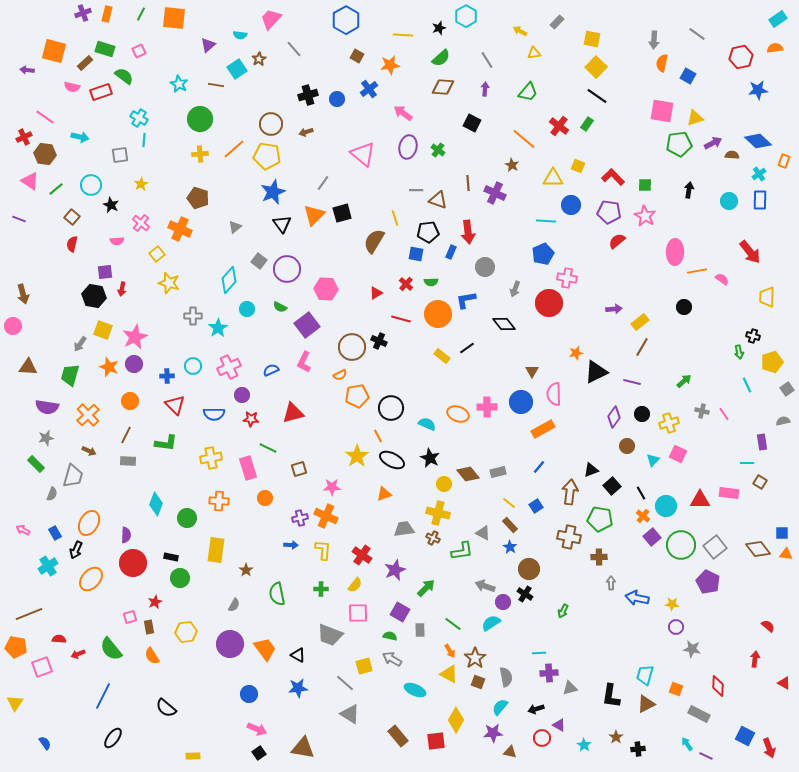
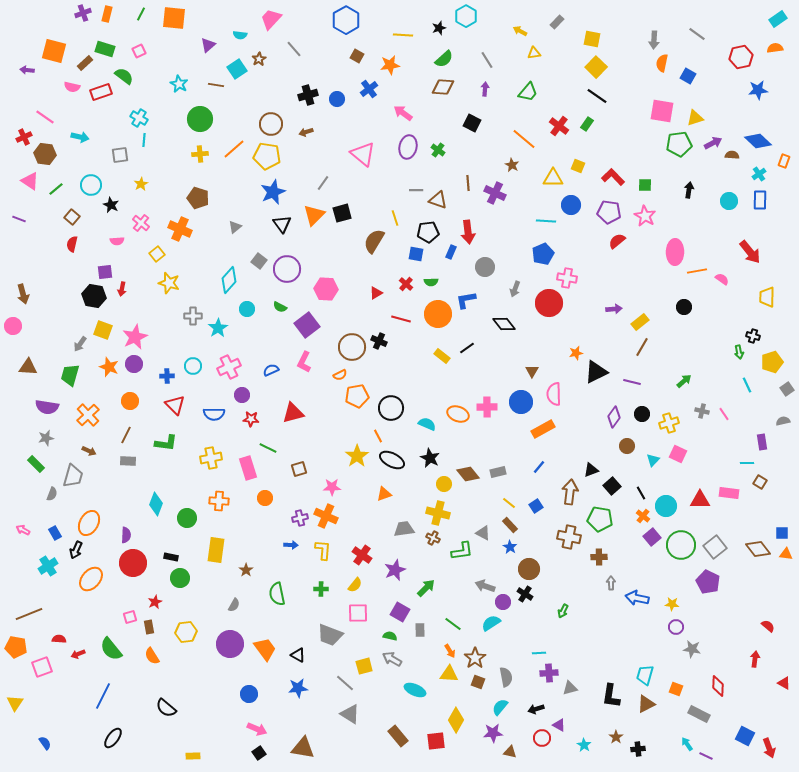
green semicircle at (441, 58): moved 3 px right, 1 px down
yellow triangle at (449, 674): rotated 24 degrees counterclockwise
